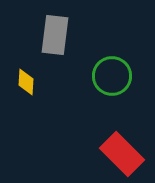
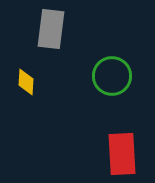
gray rectangle: moved 4 px left, 6 px up
red rectangle: rotated 42 degrees clockwise
